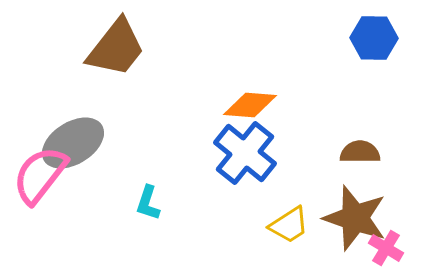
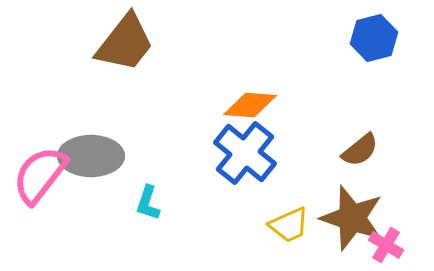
blue hexagon: rotated 15 degrees counterclockwise
brown trapezoid: moved 9 px right, 5 px up
gray ellipse: moved 18 px right, 13 px down; rotated 32 degrees clockwise
brown semicircle: moved 2 px up; rotated 141 degrees clockwise
brown star: moved 3 px left
yellow trapezoid: rotated 9 degrees clockwise
pink cross: moved 3 px up
